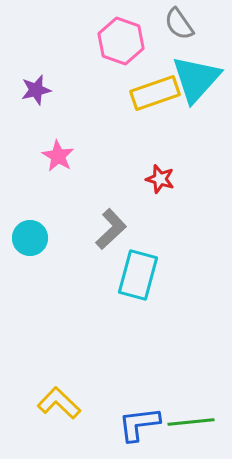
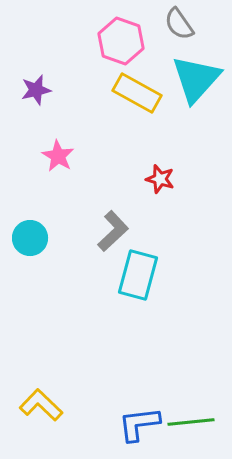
yellow rectangle: moved 18 px left; rotated 48 degrees clockwise
gray L-shape: moved 2 px right, 2 px down
yellow L-shape: moved 18 px left, 2 px down
